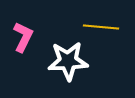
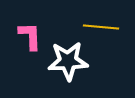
pink L-shape: moved 7 px right, 1 px up; rotated 28 degrees counterclockwise
